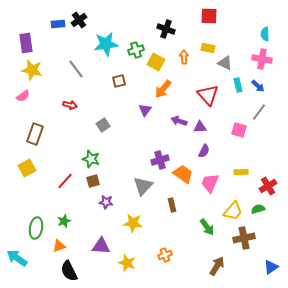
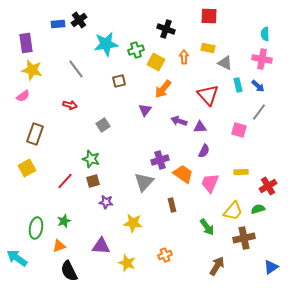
gray triangle at (143, 186): moved 1 px right, 4 px up
